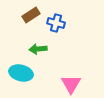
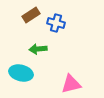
pink triangle: rotated 45 degrees clockwise
